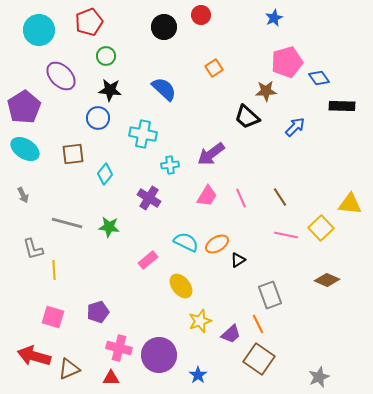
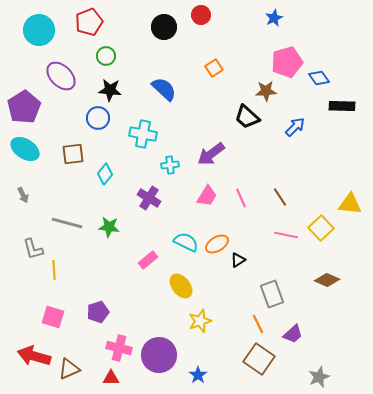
gray rectangle at (270, 295): moved 2 px right, 1 px up
purple trapezoid at (231, 334): moved 62 px right
